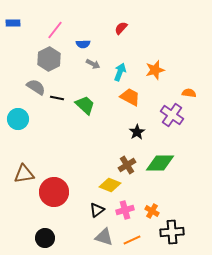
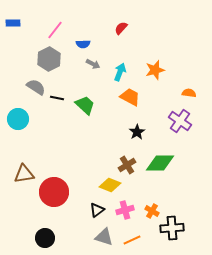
purple cross: moved 8 px right, 6 px down
black cross: moved 4 px up
